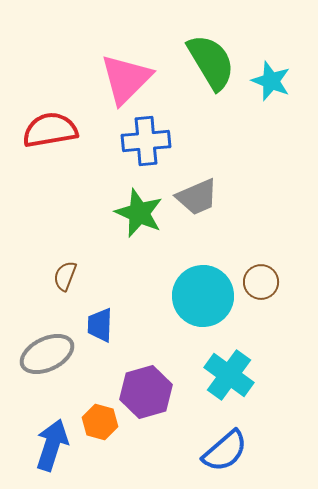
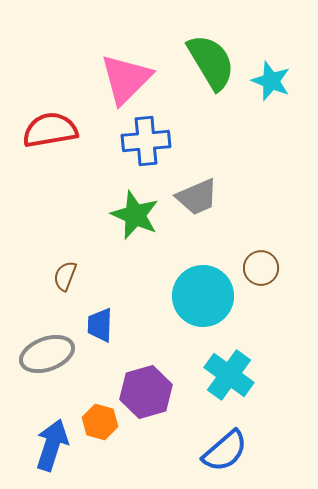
green star: moved 4 px left, 2 px down
brown circle: moved 14 px up
gray ellipse: rotated 6 degrees clockwise
